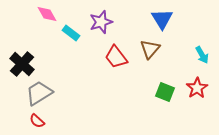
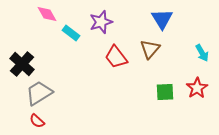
cyan arrow: moved 2 px up
green square: rotated 24 degrees counterclockwise
